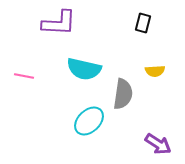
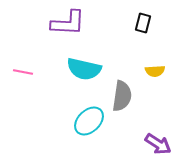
purple L-shape: moved 9 px right
pink line: moved 1 px left, 4 px up
gray semicircle: moved 1 px left, 2 px down
